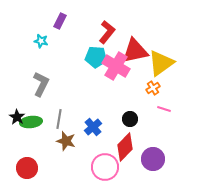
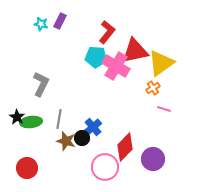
cyan star: moved 17 px up
black circle: moved 48 px left, 19 px down
